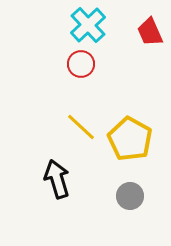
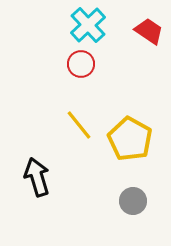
red trapezoid: moved 1 px left, 1 px up; rotated 148 degrees clockwise
yellow line: moved 2 px left, 2 px up; rotated 8 degrees clockwise
black arrow: moved 20 px left, 2 px up
gray circle: moved 3 px right, 5 px down
